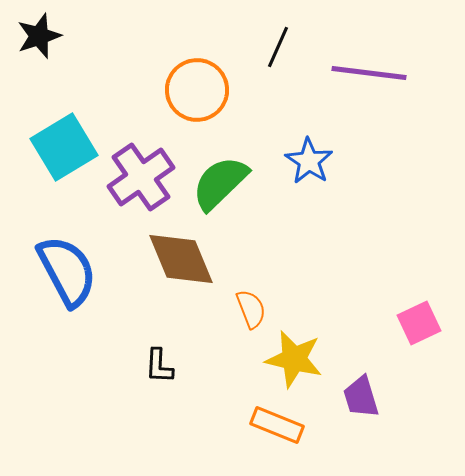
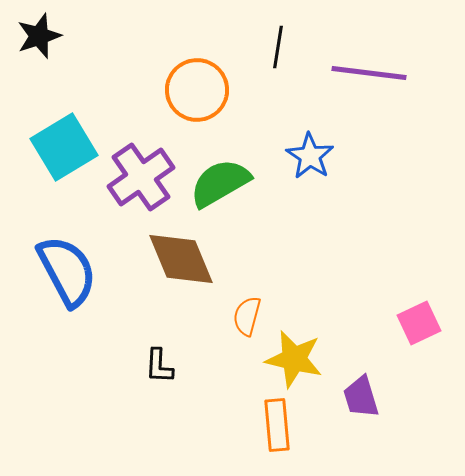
black line: rotated 15 degrees counterclockwise
blue star: moved 1 px right, 5 px up
green semicircle: rotated 14 degrees clockwise
orange semicircle: moved 4 px left, 7 px down; rotated 144 degrees counterclockwise
orange rectangle: rotated 63 degrees clockwise
